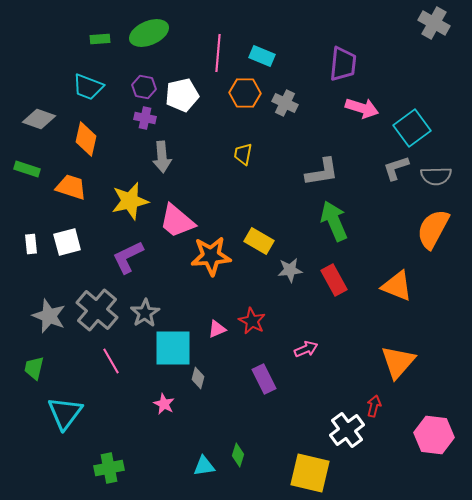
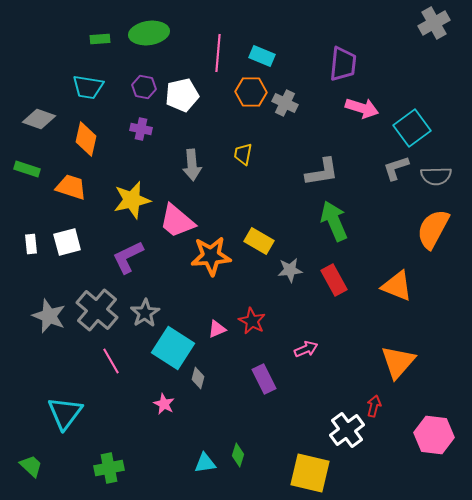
gray cross at (434, 23): rotated 32 degrees clockwise
green ellipse at (149, 33): rotated 15 degrees clockwise
cyan trapezoid at (88, 87): rotated 12 degrees counterclockwise
orange hexagon at (245, 93): moved 6 px right, 1 px up
purple cross at (145, 118): moved 4 px left, 11 px down
gray arrow at (162, 157): moved 30 px right, 8 px down
yellow star at (130, 201): moved 2 px right, 1 px up
cyan square at (173, 348): rotated 33 degrees clockwise
green trapezoid at (34, 368): moved 3 px left, 98 px down; rotated 120 degrees clockwise
cyan triangle at (204, 466): moved 1 px right, 3 px up
